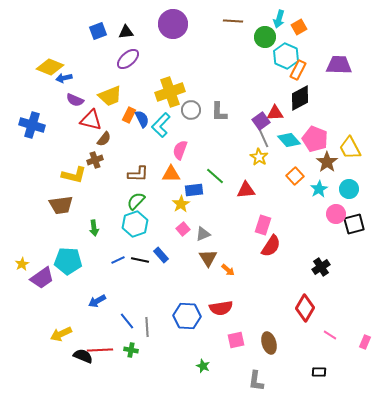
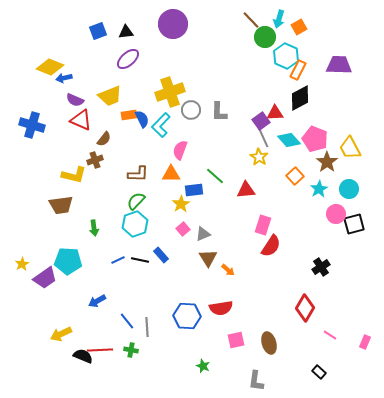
brown line at (233, 21): moved 18 px right, 1 px up; rotated 42 degrees clockwise
orange rectangle at (129, 115): rotated 56 degrees clockwise
red triangle at (91, 120): moved 10 px left; rotated 10 degrees clockwise
purple trapezoid at (42, 278): moved 3 px right
black rectangle at (319, 372): rotated 40 degrees clockwise
